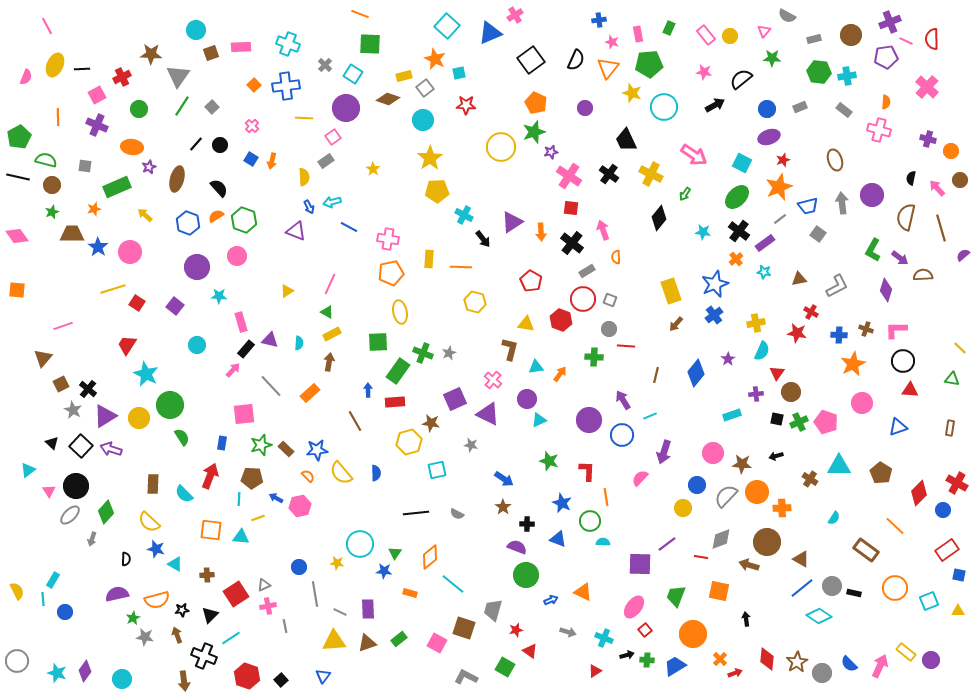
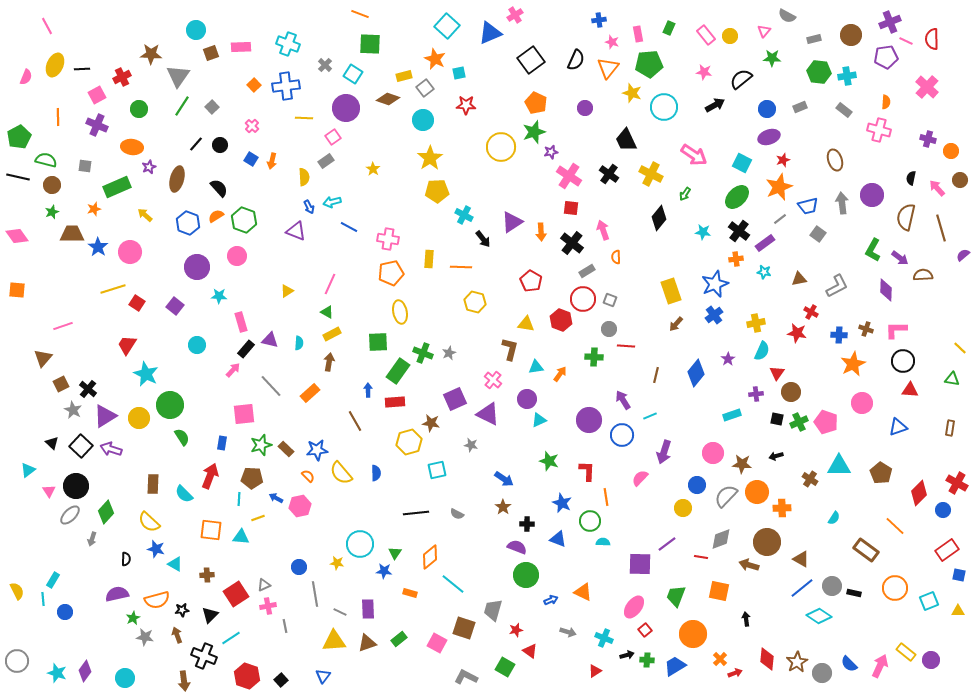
orange cross at (736, 259): rotated 32 degrees clockwise
purple diamond at (886, 290): rotated 15 degrees counterclockwise
cyan circle at (122, 679): moved 3 px right, 1 px up
